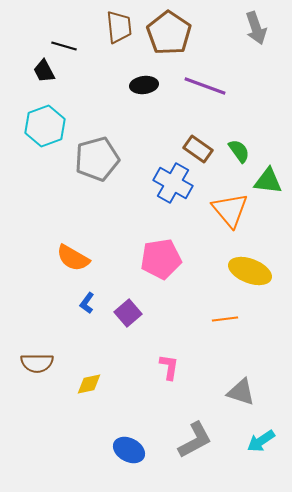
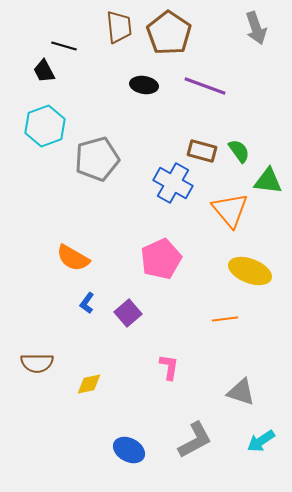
black ellipse: rotated 16 degrees clockwise
brown rectangle: moved 4 px right, 2 px down; rotated 20 degrees counterclockwise
pink pentagon: rotated 15 degrees counterclockwise
